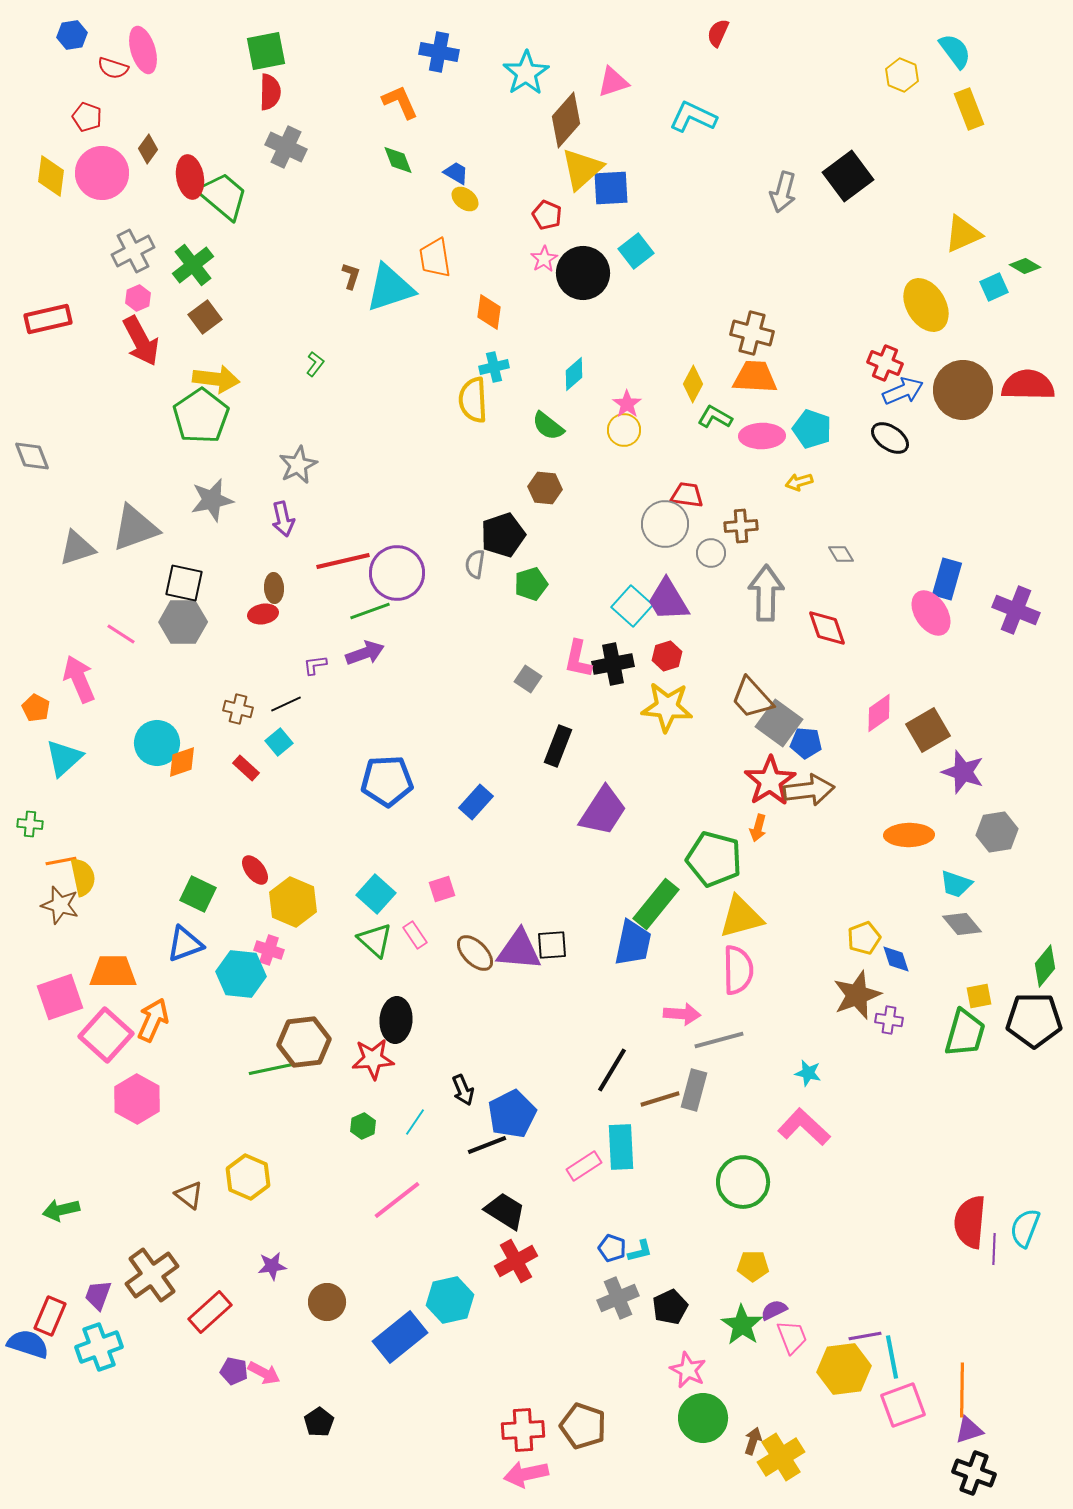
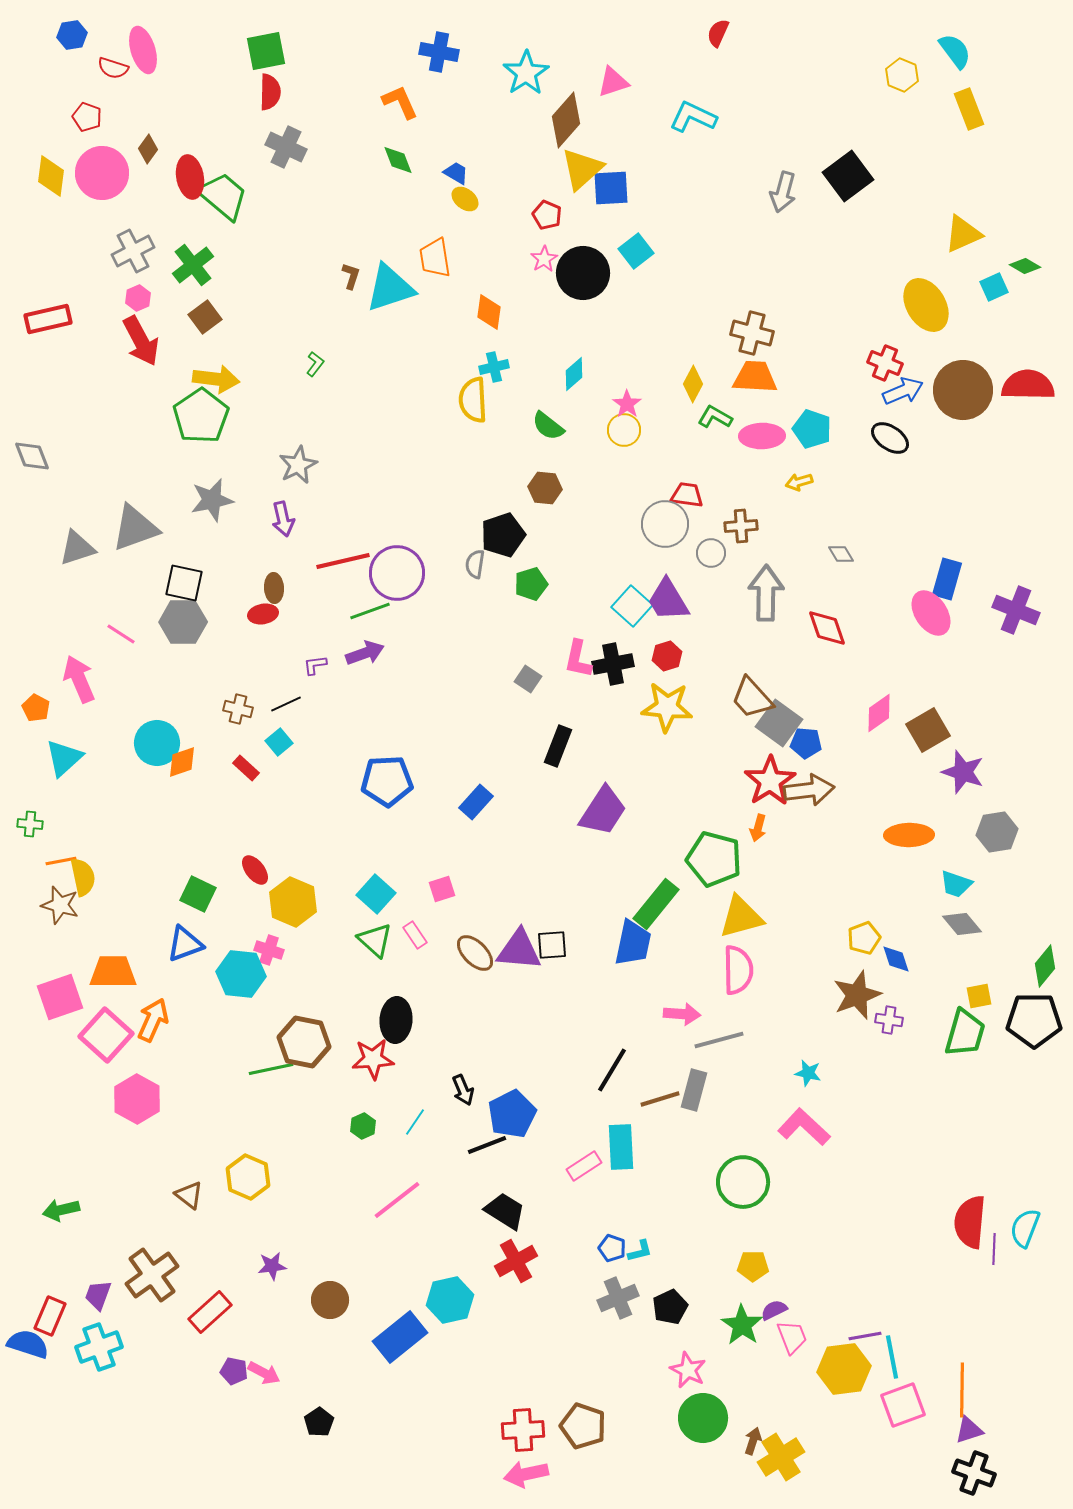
brown hexagon at (304, 1042): rotated 18 degrees clockwise
brown circle at (327, 1302): moved 3 px right, 2 px up
